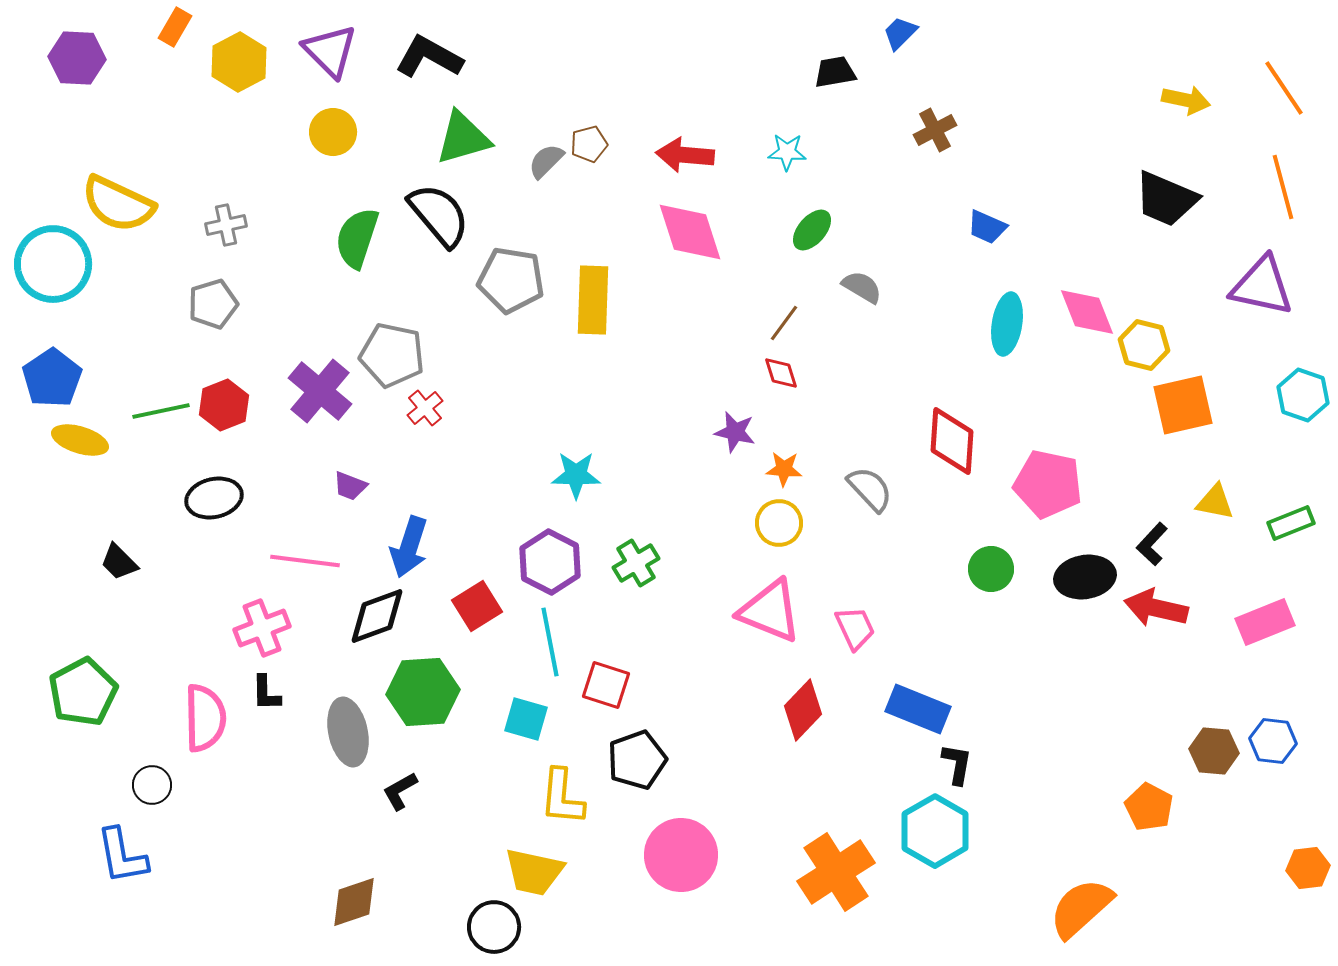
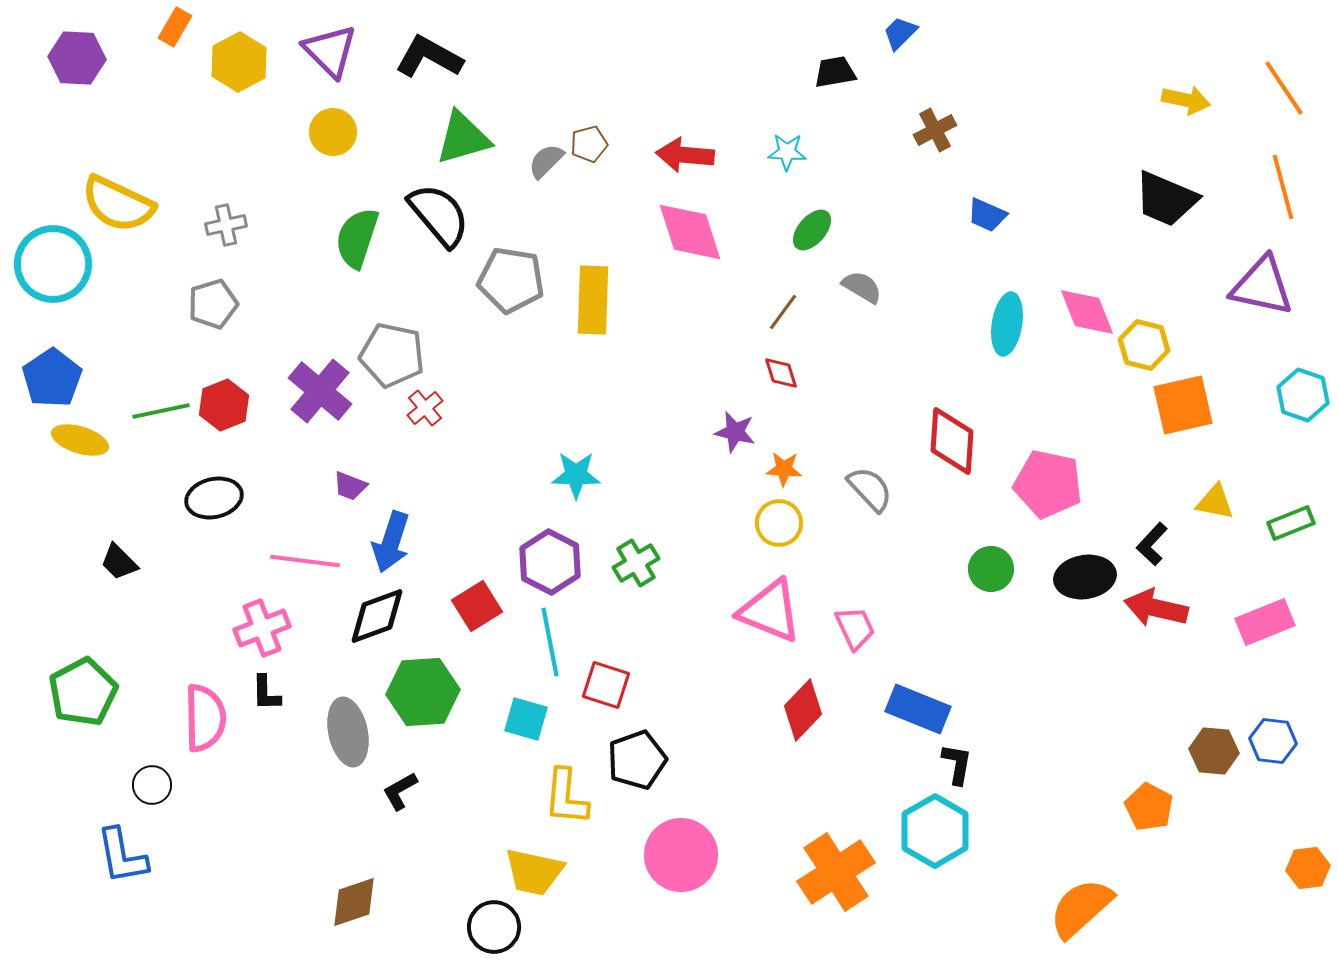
blue trapezoid at (987, 227): moved 12 px up
brown line at (784, 323): moved 1 px left, 11 px up
blue arrow at (409, 547): moved 18 px left, 5 px up
yellow L-shape at (562, 797): moved 4 px right
